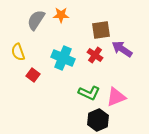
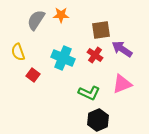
pink triangle: moved 6 px right, 13 px up
